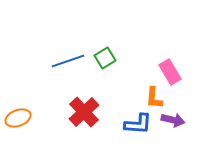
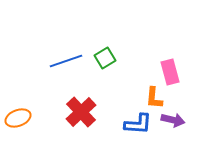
blue line: moved 2 px left
pink rectangle: rotated 15 degrees clockwise
red cross: moved 3 px left
